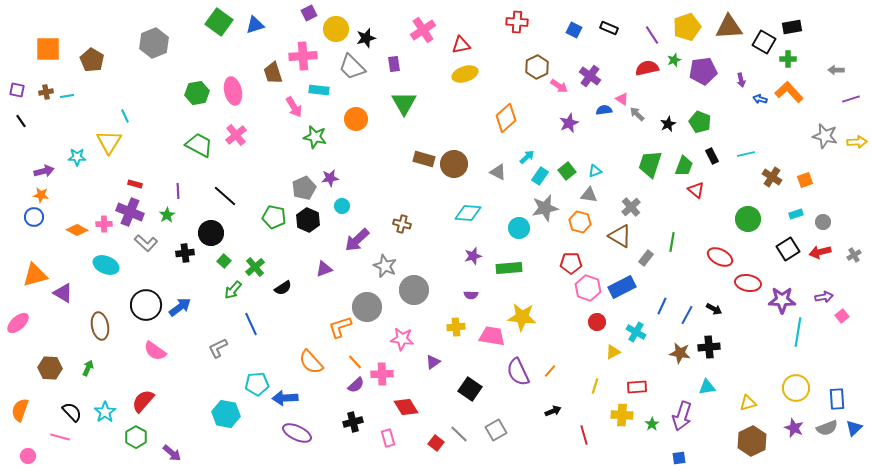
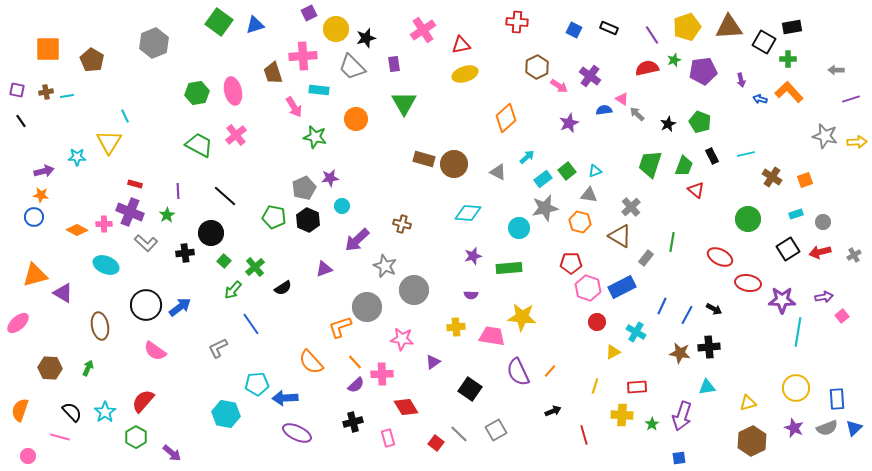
cyan rectangle at (540, 176): moved 3 px right, 3 px down; rotated 18 degrees clockwise
blue line at (251, 324): rotated 10 degrees counterclockwise
